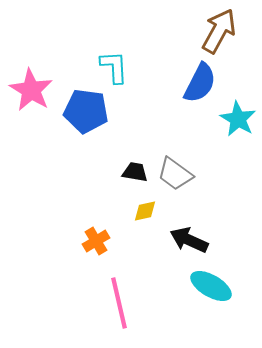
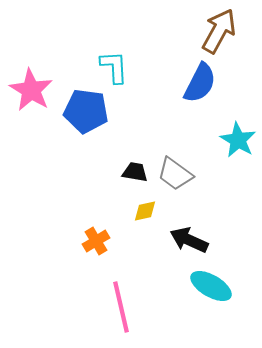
cyan star: moved 21 px down
pink line: moved 2 px right, 4 px down
